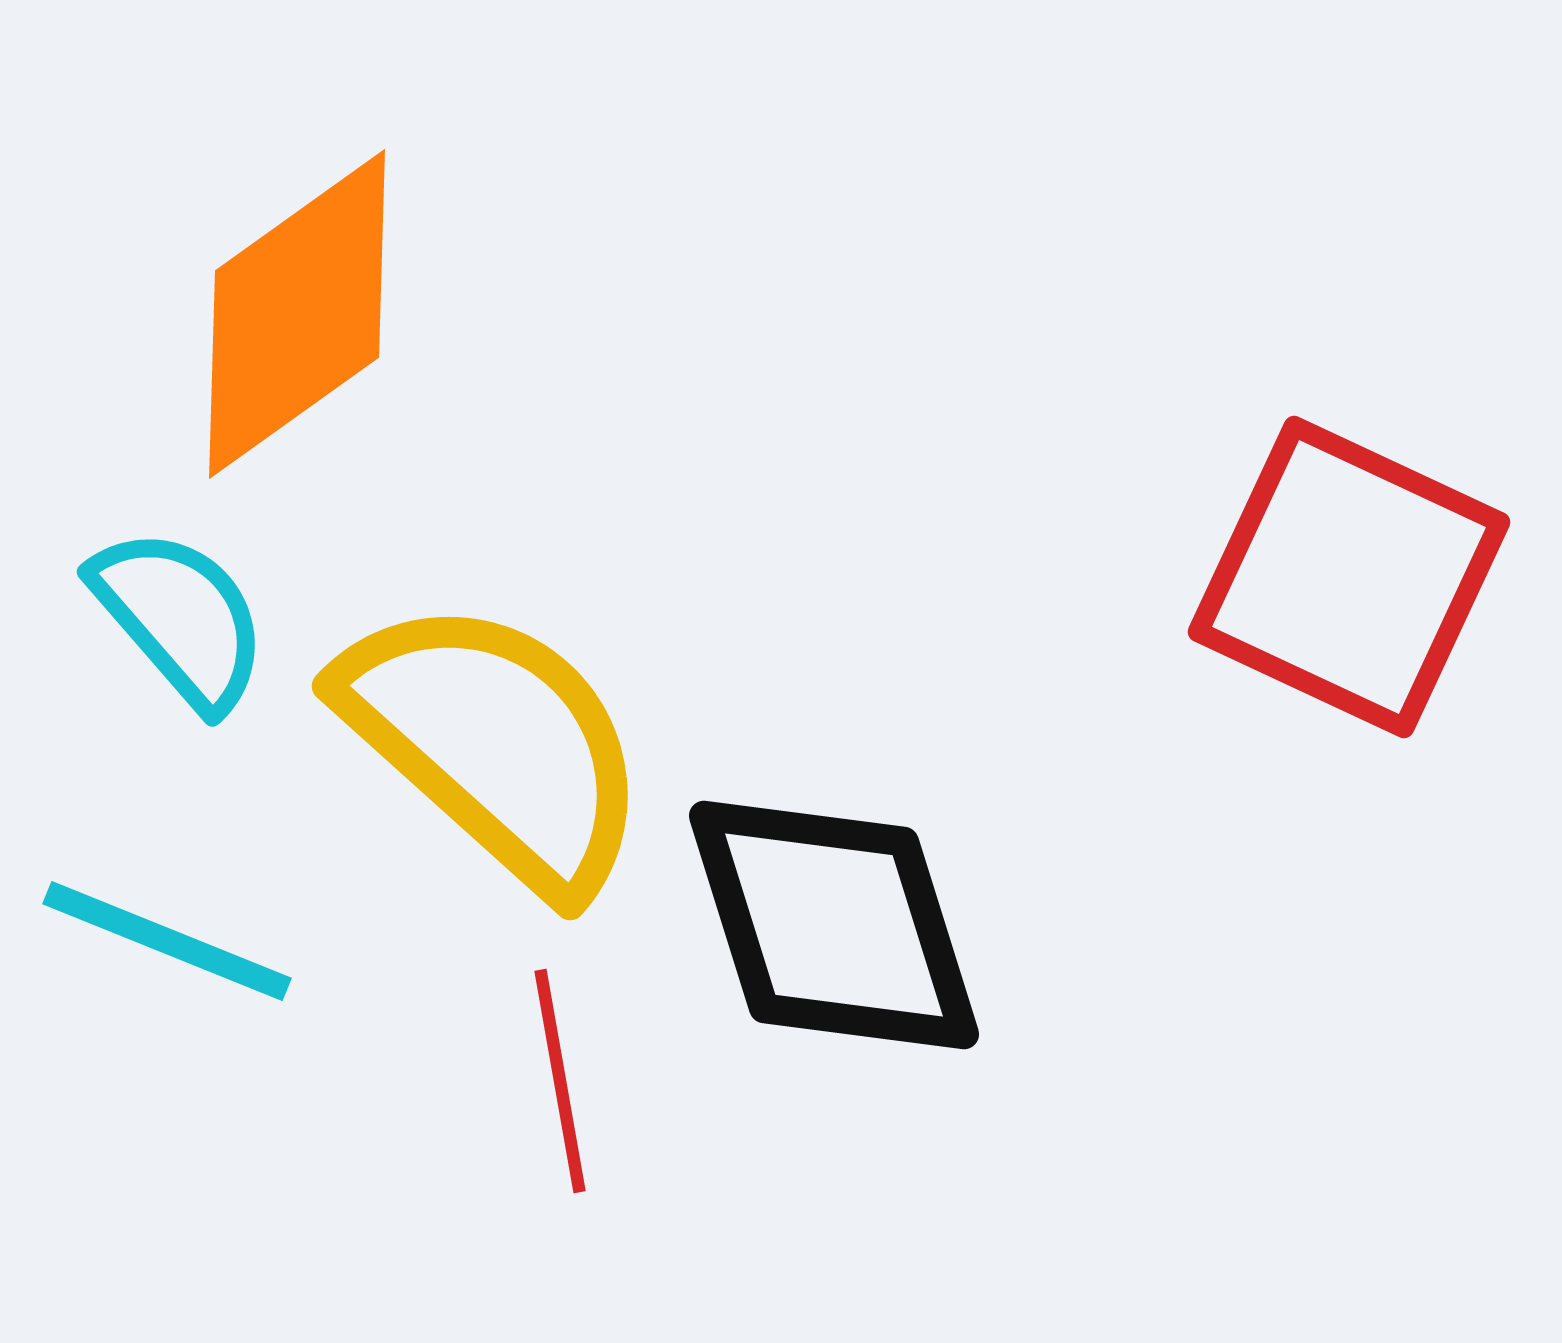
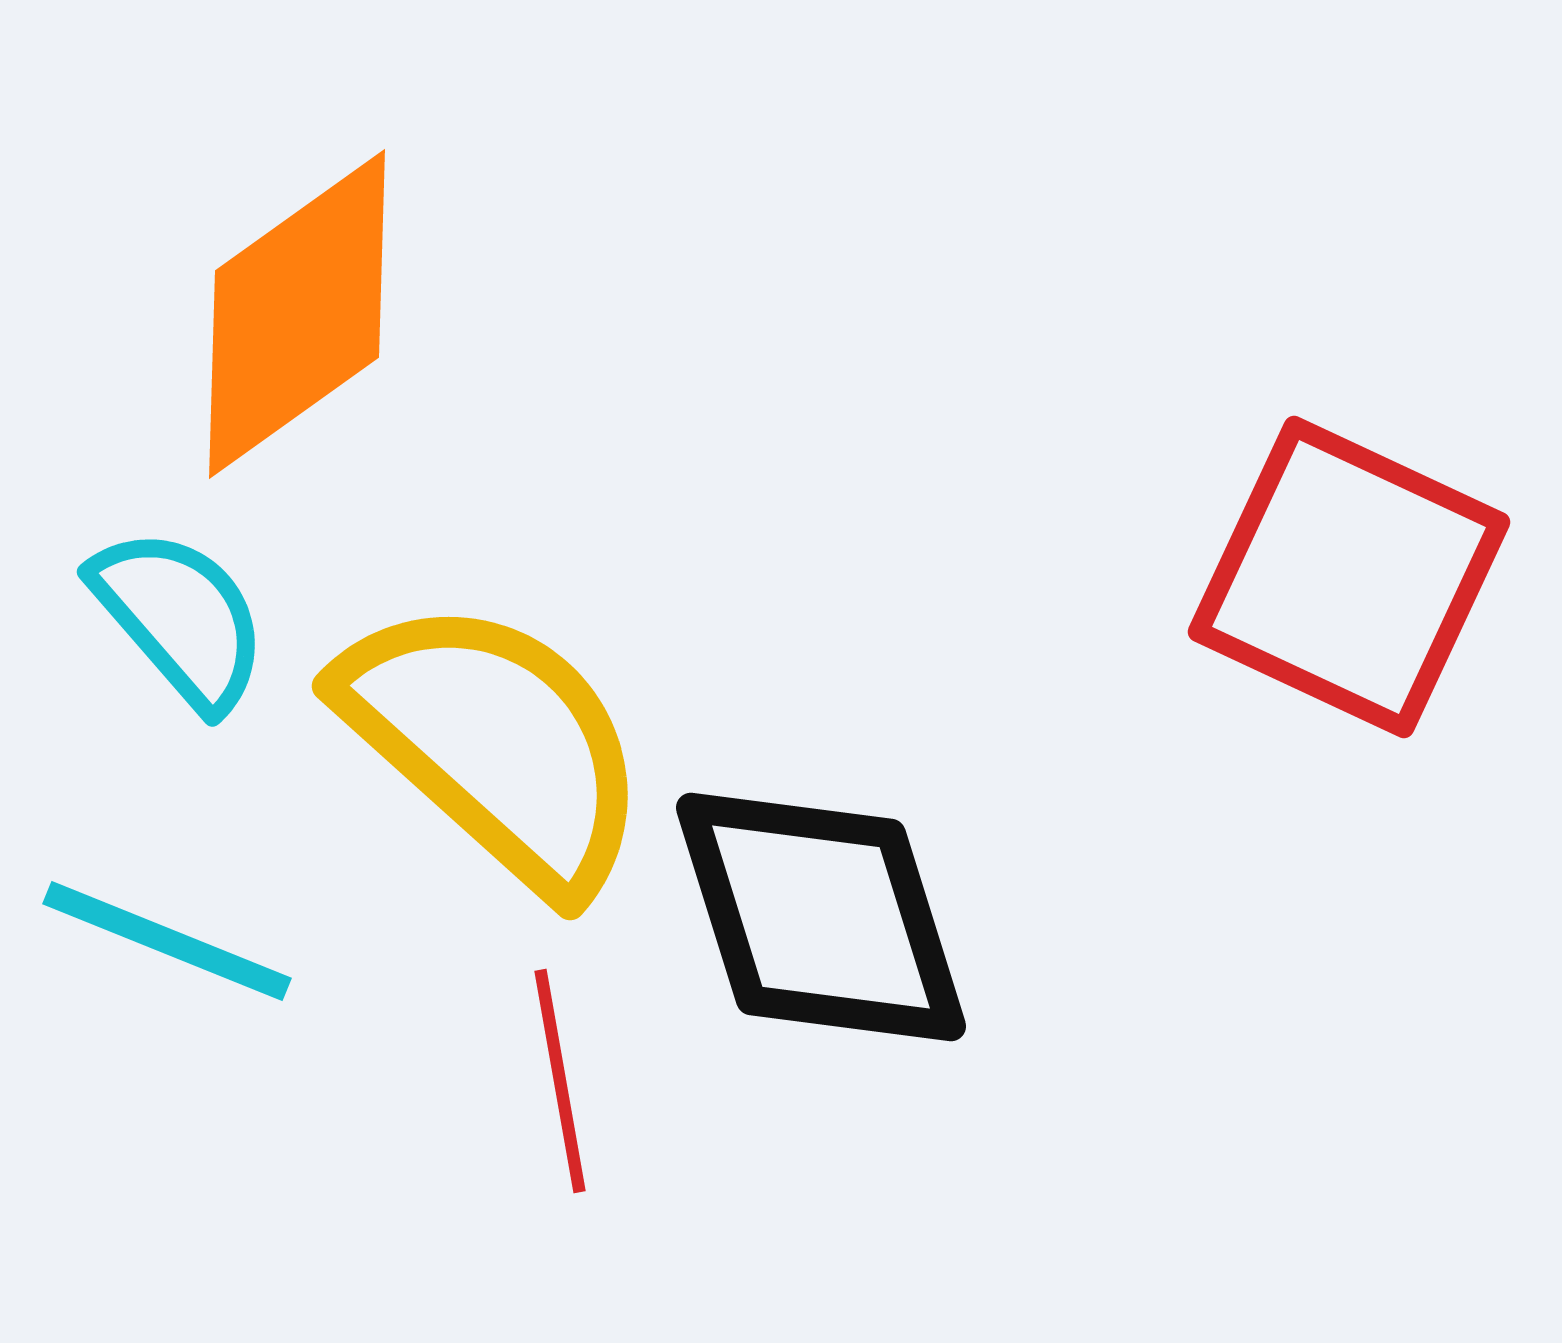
black diamond: moved 13 px left, 8 px up
